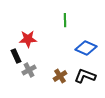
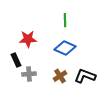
blue diamond: moved 21 px left
black rectangle: moved 4 px down
gray cross: moved 4 px down; rotated 24 degrees clockwise
